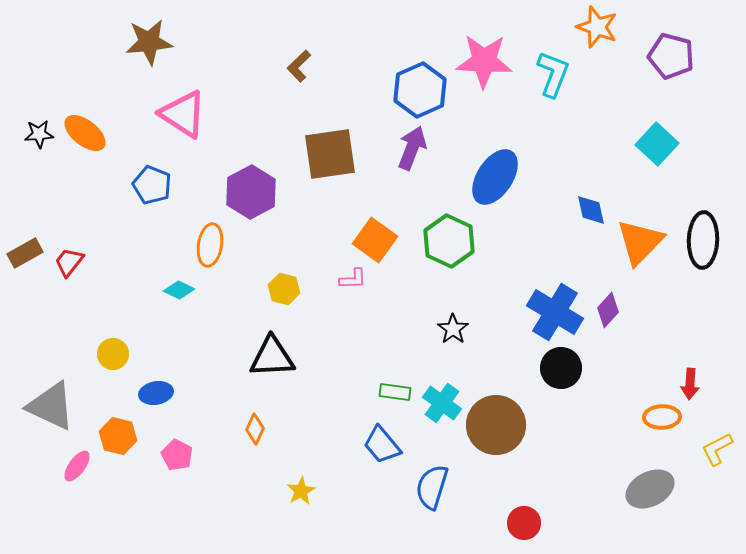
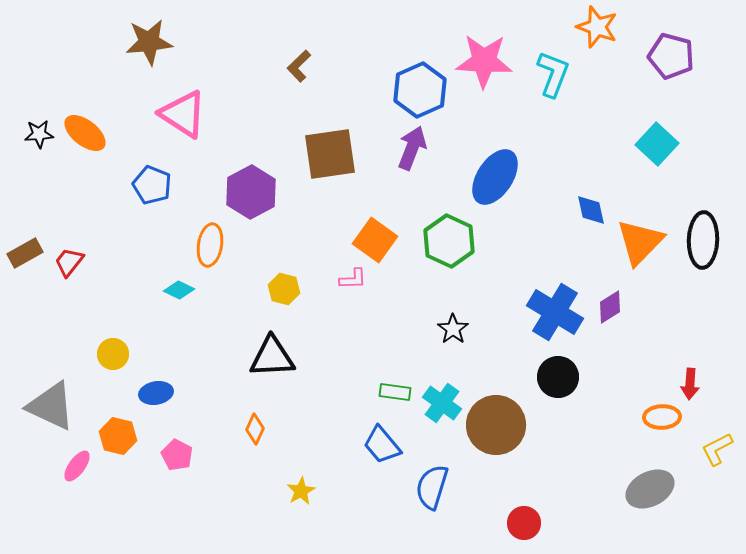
purple diamond at (608, 310): moved 2 px right, 3 px up; rotated 16 degrees clockwise
black circle at (561, 368): moved 3 px left, 9 px down
